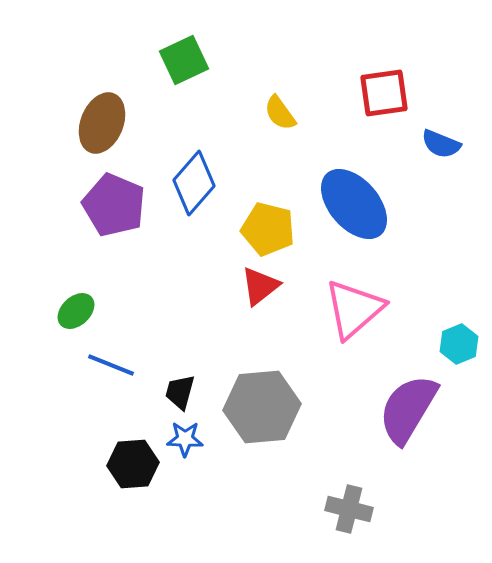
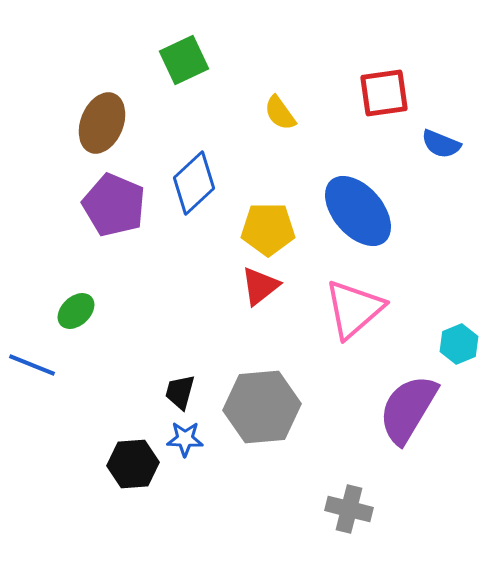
blue diamond: rotated 6 degrees clockwise
blue ellipse: moved 4 px right, 7 px down
yellow pentagon: rotated 14 degrees counterclockwise
blue line: moved 79 px left
